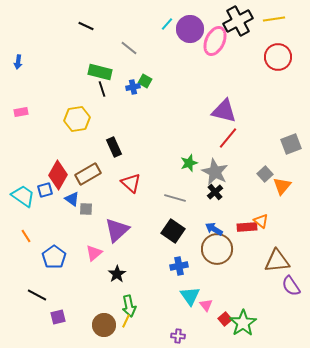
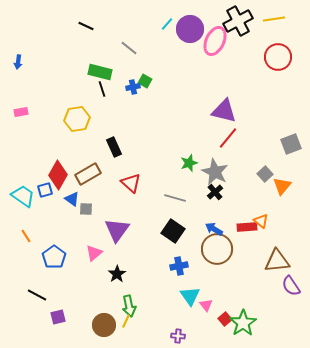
purple triangle at (117, 230): rotated 12 degrees counterclockwise
